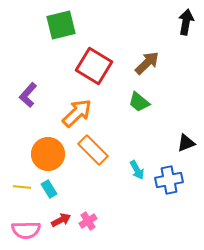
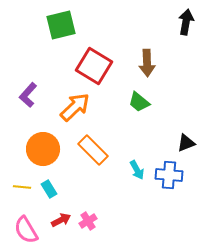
brown arrow: rotated 132 degrees clockwise
orange arrow: moved 2 px left, 6 px up
orange circle: moved 5 px left, 5 px up
blue cross: moved 5 px up; rotated 16 degrees clockwise
pink semicircle: rotated 60 degrees clockwise
